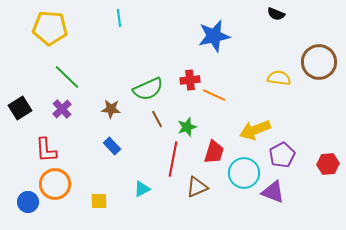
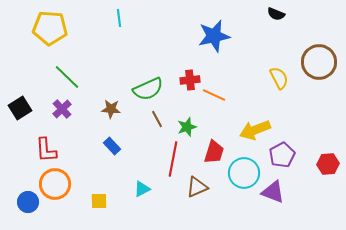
yellow semicircle: rotated 55 degrees clockwise
